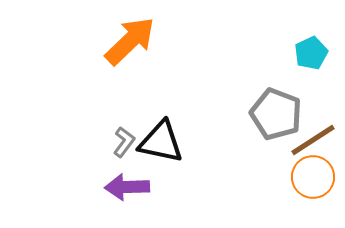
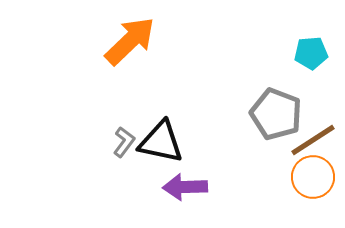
cyan pentagon: rotated 20 degrees clockwise
purple arrow: moved 58 px right
